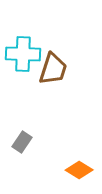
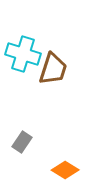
cyan cross: rotated 16 degrees clockwise
orange diamond: moved 14 px left
